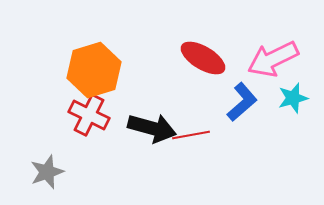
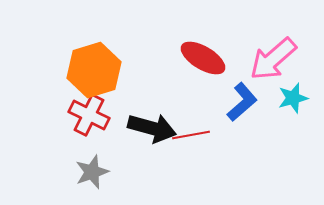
pink arrow: rotated 15 degrees counterclockwise
gray star: moved 45 px right
